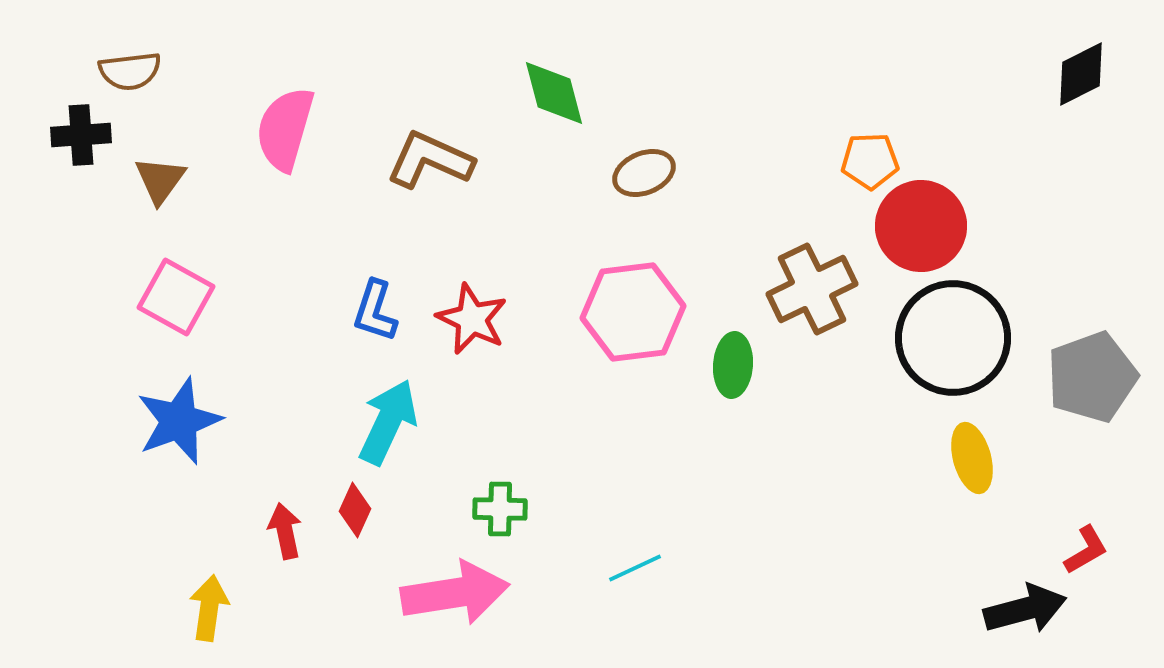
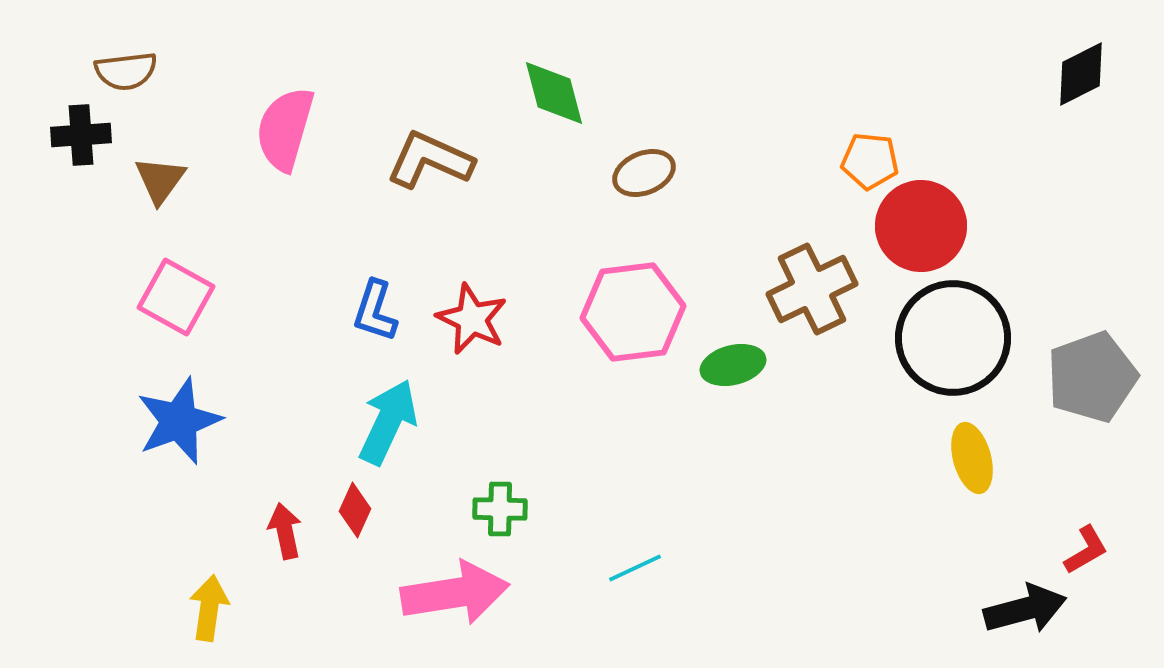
brown semicircle: moved 4 px left
orange pentagon: rotated 8 degrees clockwise
green ellipse: rotated 72 degrees clockwise
